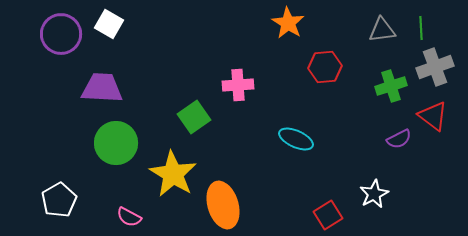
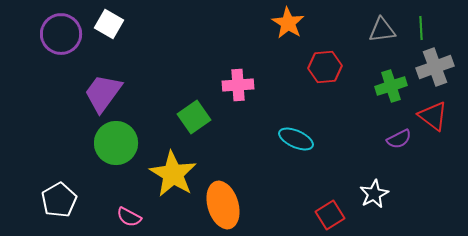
purple trapezoid: moved 1 px right, 5 px down; rotated 57 degrees counterclockwise
red square: moved 2 px right
